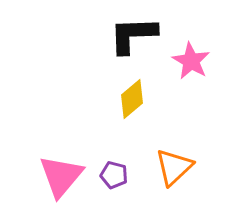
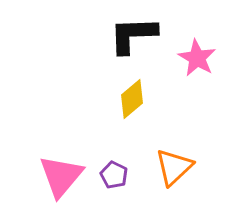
pink star: moved 6 px right, 3 px up
purple pentagon: rotated 12 degrees clockwise
